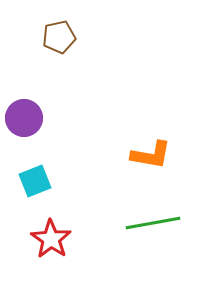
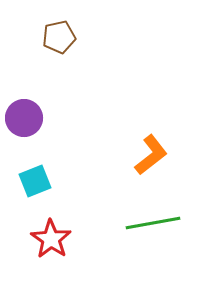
orange L-shape: rotated 48 degrees counterclockwise
